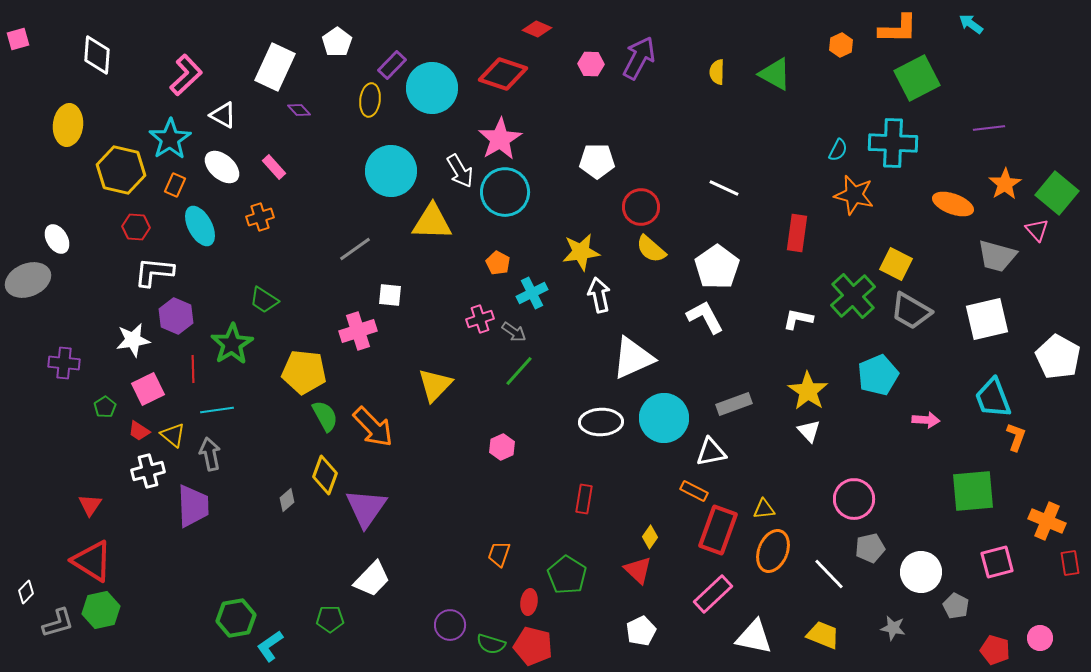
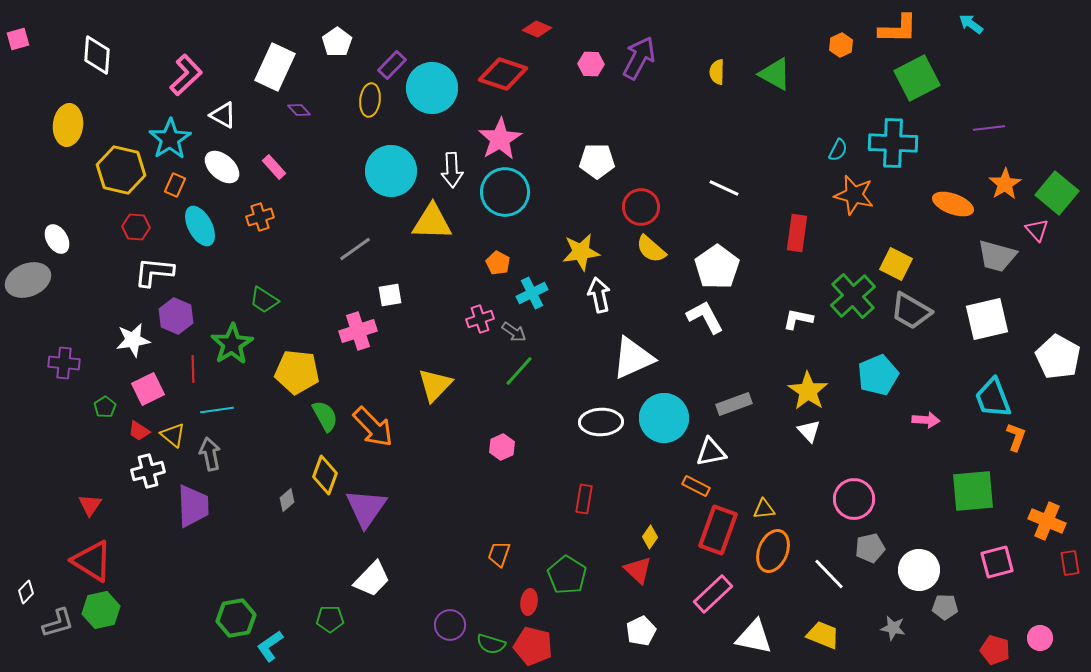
white arrow at (460, 171): moved 8 px left, 1 px up; rotated 28 degrees clockwise
white square at (390, 295): rotated 15 degrees counterclockwise
yellow pentagon at (304, 372): moved 7 px left
orange rectangle at (694, 491): moved 2 px right, 5 px up
white circle at (921, 572): moved 2 px left, 2 px up
gray pentagon at (956, 606): moved 11 px left, 1 px down; rotated 25 degrees counterclockwise
